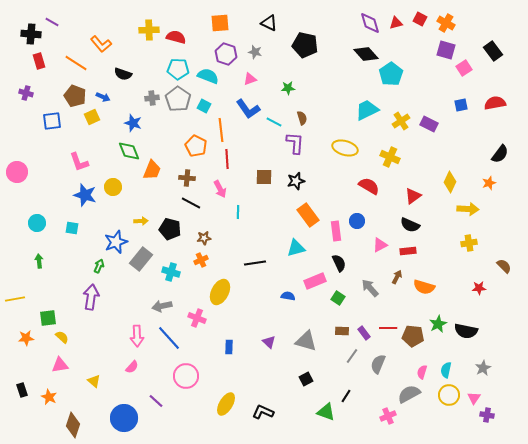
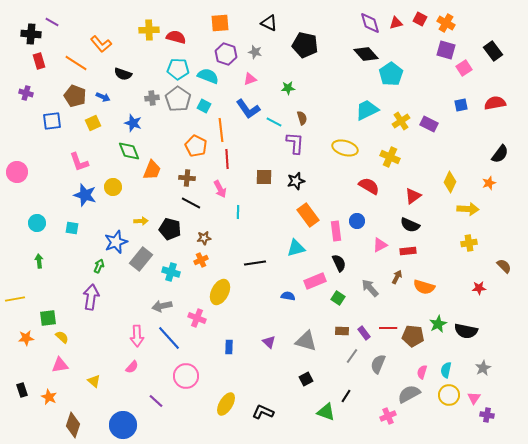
yellow square at (92, 117): moved 1 px right, 6 px down
blue circle at (124, 418): moved 1 px left, 7 px down
